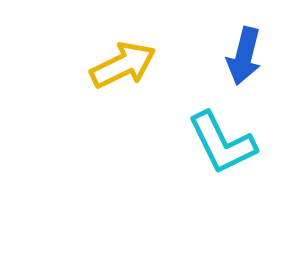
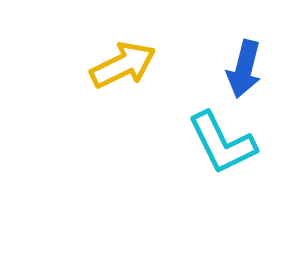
blue arrow: moved 13 px down
